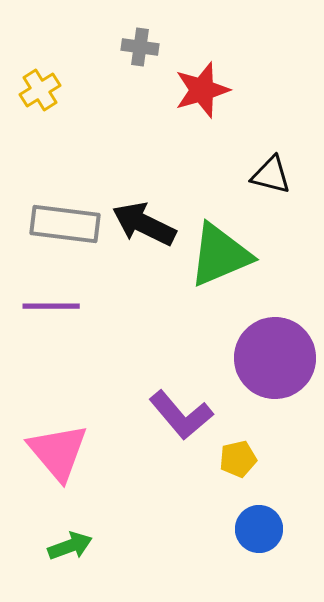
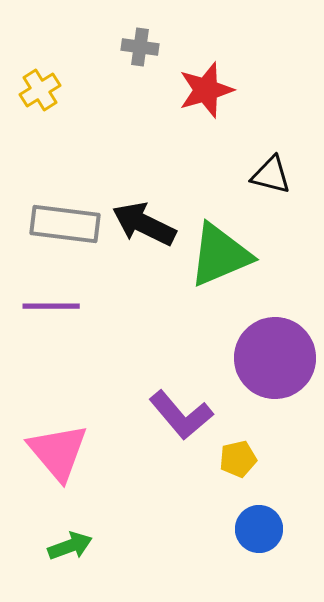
red star: moved 4 px right
